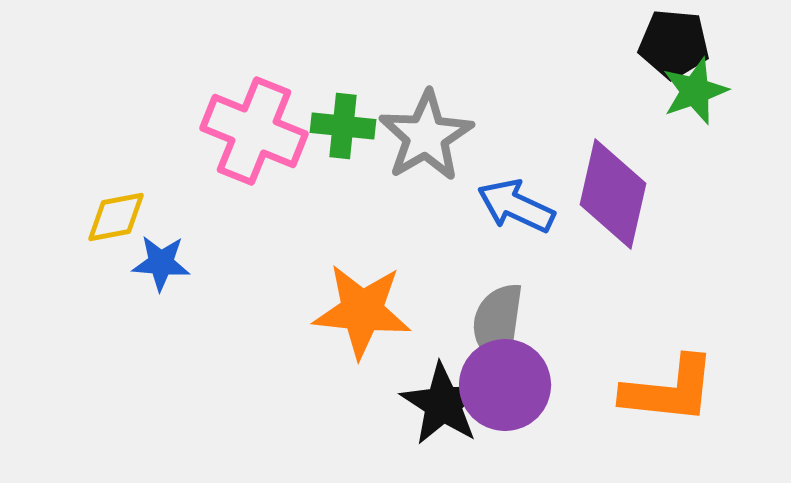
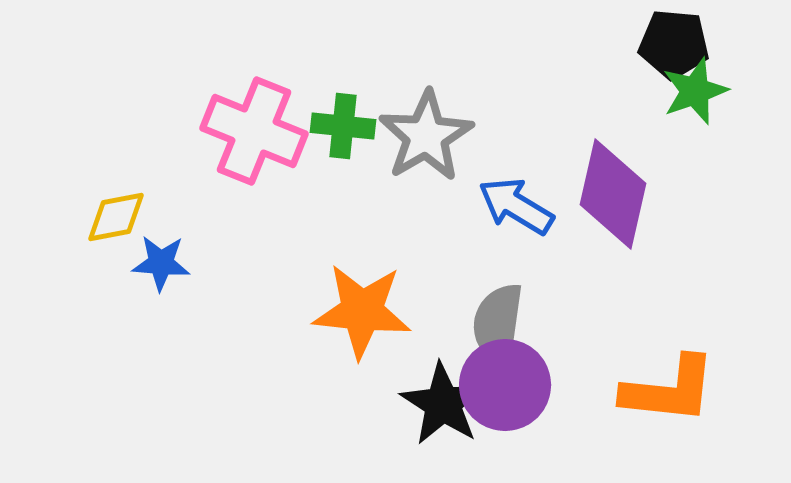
blue arrow: rotated 6 degrees clockwise
